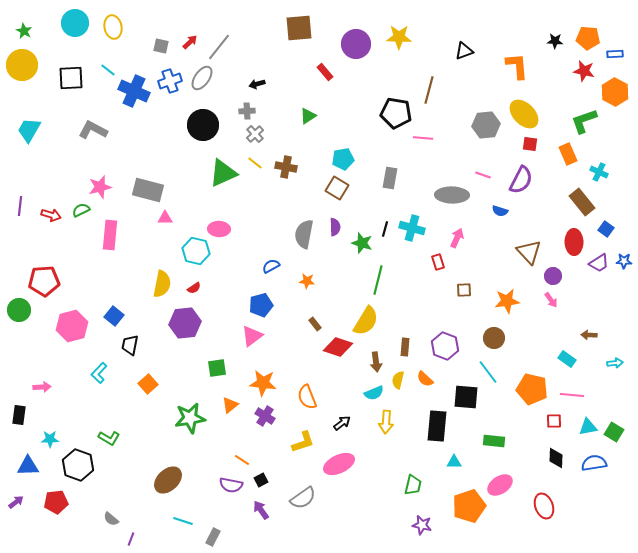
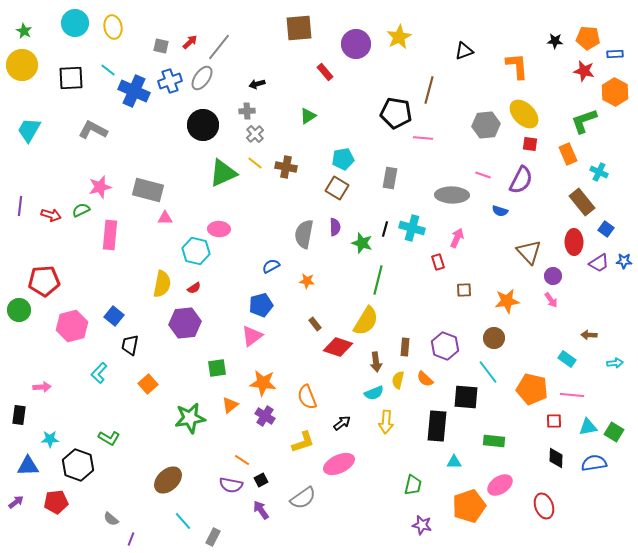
yellow star at (399, 37): rotated 30 degrees counterclockwise
cyan line at (183, 521): rotated 30 degrees clockwise
